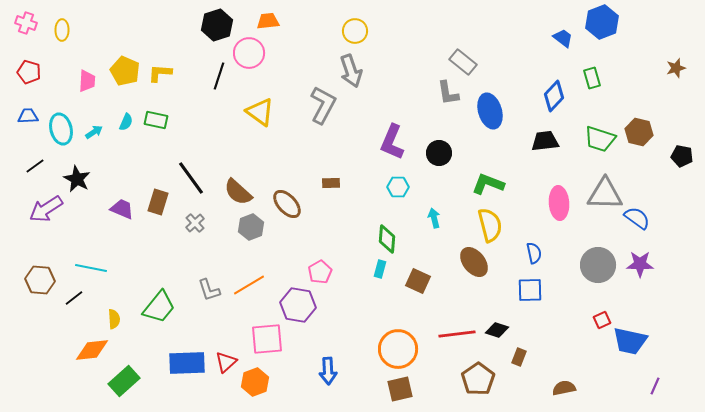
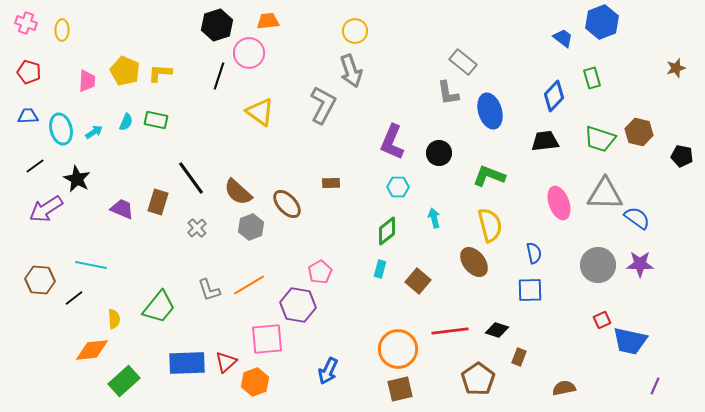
green L-shape at (488, 184): moved 1 px right, 8 px up
pink ellipse at (559, 203): rotated 16 degrees counterclockwise
gray cross at (195, 223): moved 2 px right, 5 px down
green diamond at (387, 239): moved 8 px up; rotated 48 degrees clockwise
cyan line at (91, 268): moved 3 px up
brown square at (418, 281): rotated 15 degrees clockwise
red line at (457, 334): moved 7 px left, 3 px up
blue arrow at (328, 371): rotated 28 degrees clockwise
